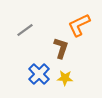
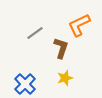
gray line: moved 10 px right, 3 px down
blue cross: moved 14 px left, 10 px down
yellow star: rotated 21 degrees counterclockwise
